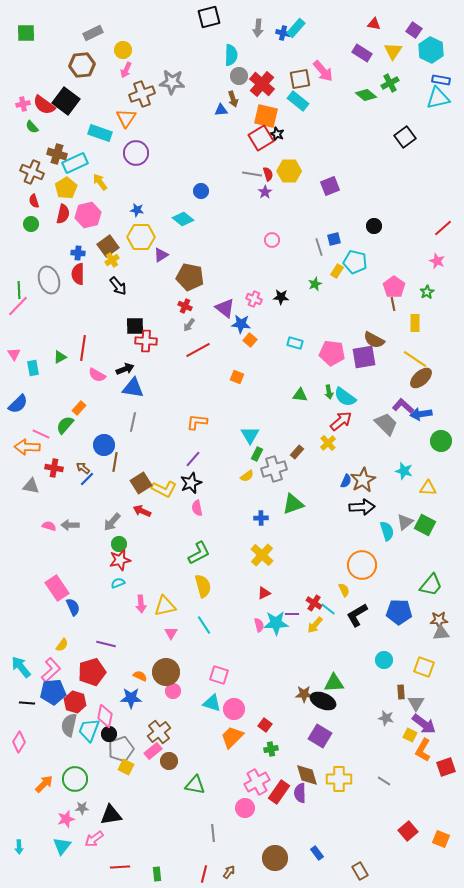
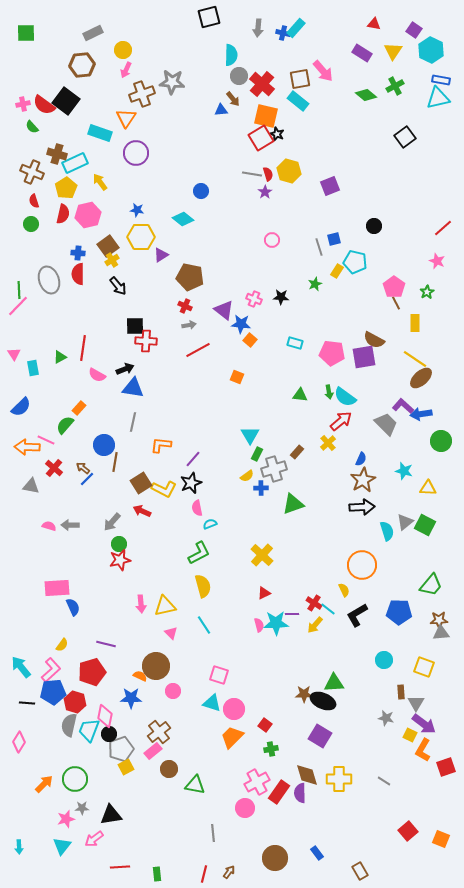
green cross at (390, 83): moved 5 px right, 3 px down
brown arrow at (233, 99): rotated 21 degrees counterclockwise
yellow hexagon at (289, 171): rotated 15 degrees clockwise
brown line at (393, 304): moved 3 px right, 1 px up; rotated 16 degrees counterclockwise
purple triangle at (225, 308): moved 1 px left, 2 px down
gray arrow at (189, 325): rotated 136 degrees counterclockwise
blue semicircle at (18, 404): moved 3 px right, 3 px down
orange L-shape at (197, 422): moved 36 px left, 23 px down
pink line at (41, 434): moved 5 px right, 6 px down
red cross at (54, 468): rotated 30 degrees clockwise
blue semicircle at (346, 481): moved 15 px right, 22 px up
blue cross at (261, 518): moved 30 px up
cyan semicircle at (118, 583): moved 92 px right, 59 px up
pink rectangle at (57, 588): rotated 60 degrees counterclockwise
pink triangle at (171, 633): rotated 16 degrees counterclockwise
brown circle at (166, 672): moved 10 px left, 6 px up
brown circle at (169, 761): moved 8 px down
yellow square at (126, 767): rotated 35 degrees clockwise
